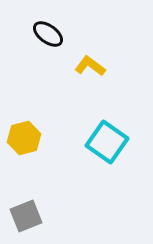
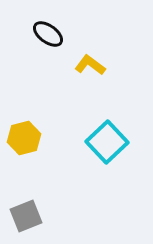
yellow L-shape: moved 1 px up
cyan square: rotated 12 degrees clockwise
